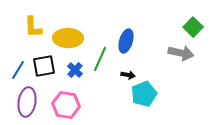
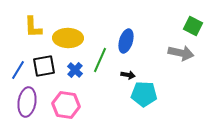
green square: moved 1 px up; rotated 18 degrees counterclockwise
green line: moved 1 px down
cyan pentagon: rotated 25 degrees clockwise
